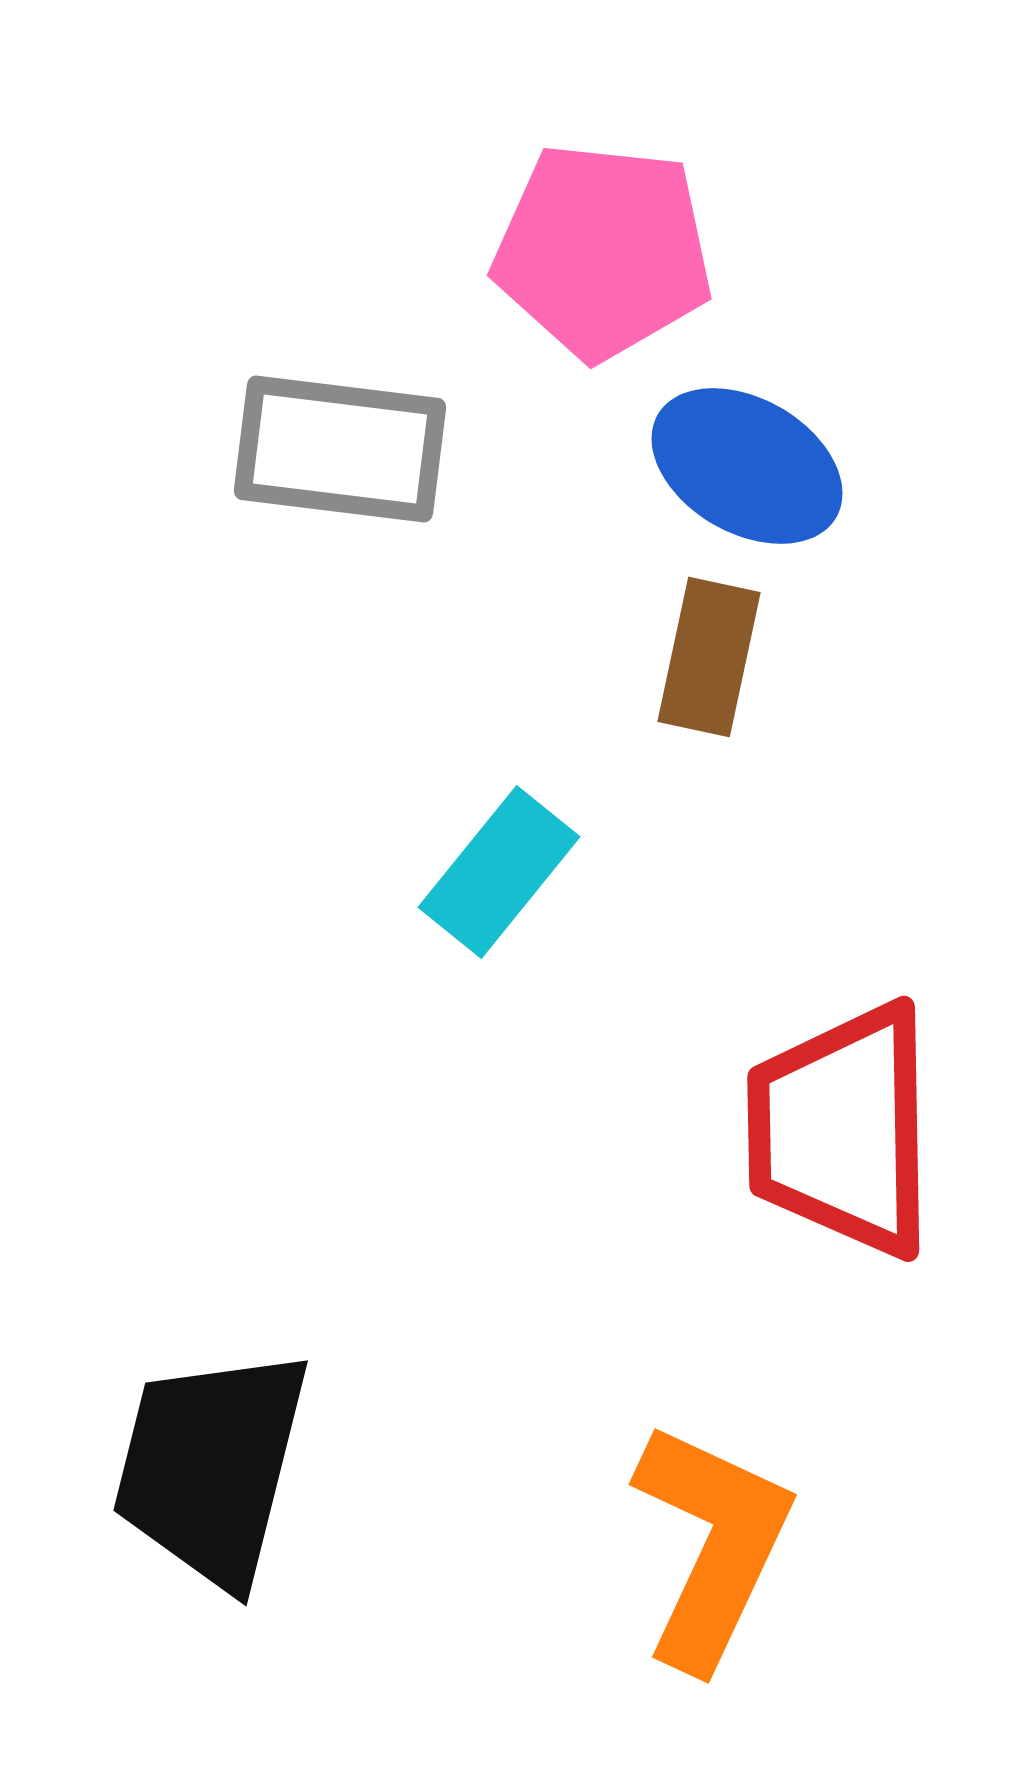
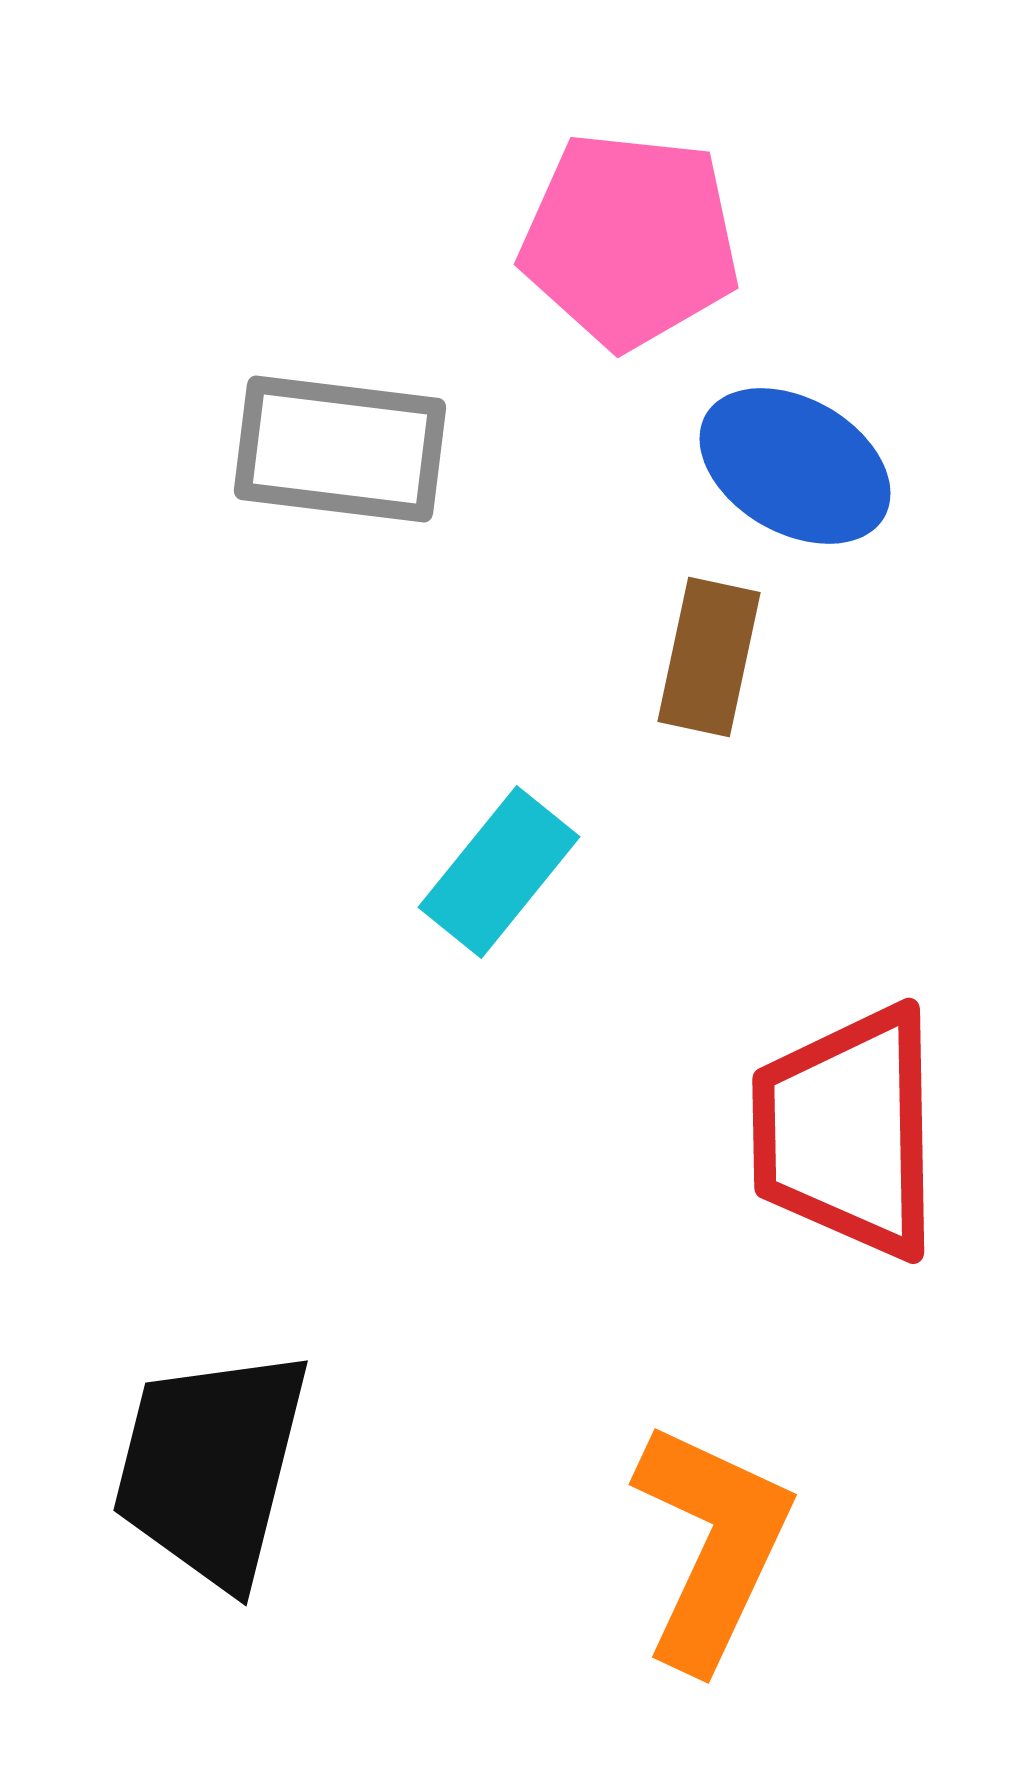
pink pentagon: moved 27 px right, 11 px up
blue ellipse: moved 48 px right
red trapezoid: moved 5 px right, 2 px down
